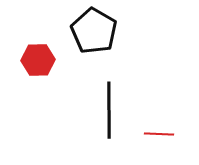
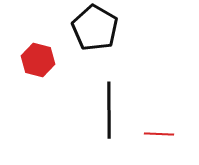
black pentagon: moved 1 px right, 3 px up
red hexagon: rotated 16 degrees clockwise
